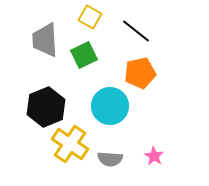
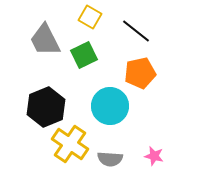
gray trapezoid: rotated 24 degrees counterclockwise
pink star: rotated 18 degrees counterclockwise
